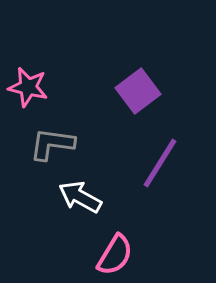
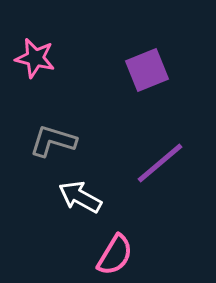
pink star: moved 7 px right, 29 px up
purple square: moved 9 px right, 21 px up; rotated 15 degrees clockwise
gray L-shape: moved 1 px right, 3 px up; rotated 9 degrees clockwise
purple line: rotated 18 degrees clockwise
